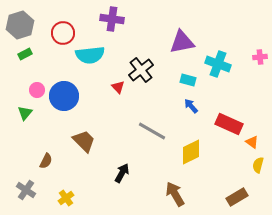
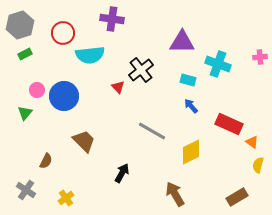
purple triangle: rotated 12 degrees clockwise
